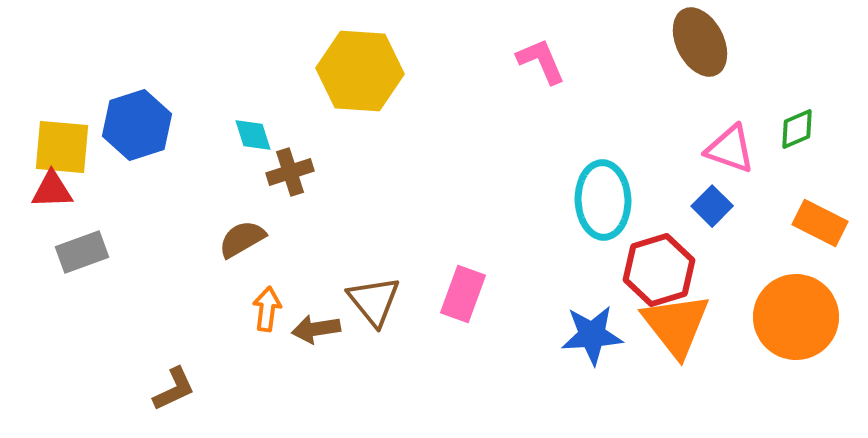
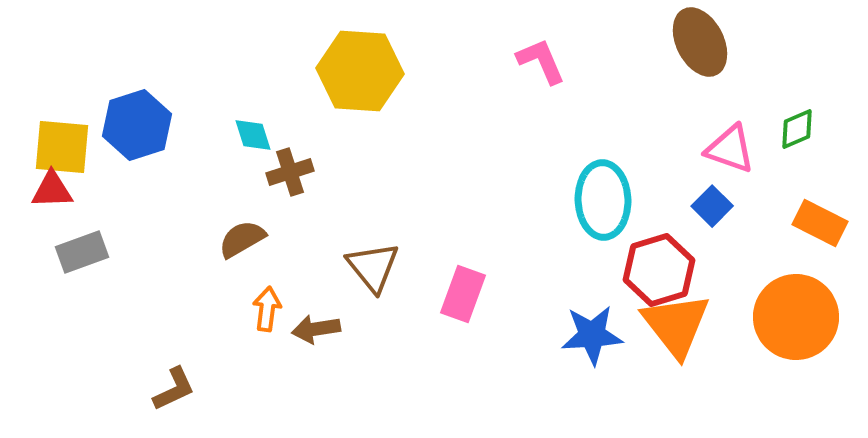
brown triangle: moved 1 px left, 34 px up
